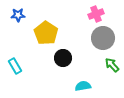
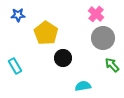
pink cross: rotated 28 degrees counterclockwise
